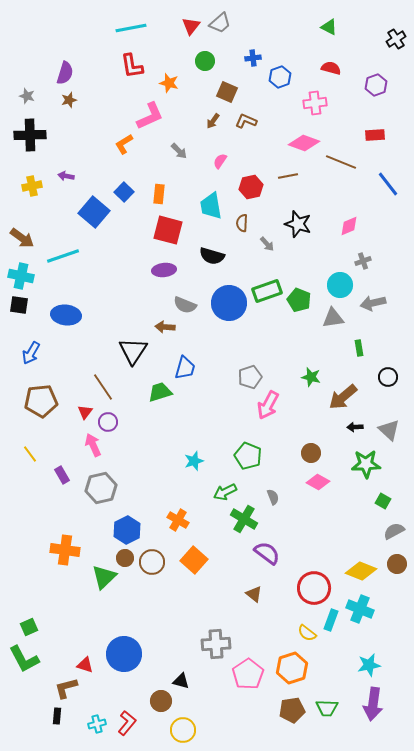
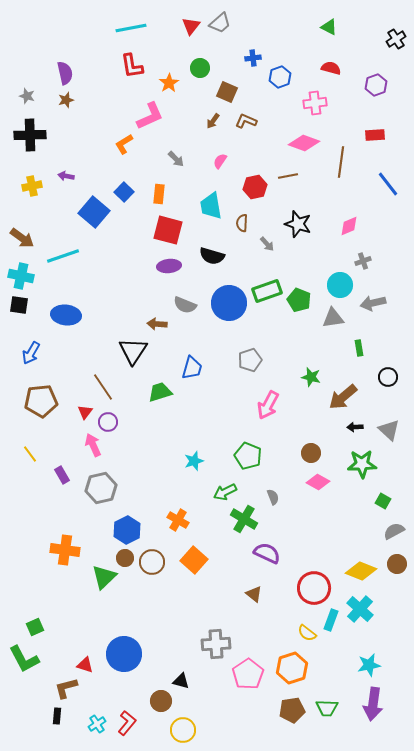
green circle at (205, 61): moved 5 px left, 7 px down
purple semicircle at (65, 73): rotated 30 degrees counterclockwise
orange star at (169, 83): rotated 24 degrees clockwise
brown star at (69, 100): moved 3 px left
gray arrow at (179, 151): moved 3 px left, 8 px down
brown line at (341, 162): rotated 76 degrees clockwise
red hexagon at (251, 187): moved 4 px right
purple ellipse at (164, 270): moved 5 px right, 4 px up
brown arrow at (165, 327): moved 8 px left, 3 px up
blue trapezoid at (185, 368): moved 7 px right
gray pentagon at (250, 377): moved 17 px up
green star at (366, 464): moved 4 px left
purple semicircle at (267, 553): rotated 12 degrees counterclockwise
cyan cross at (360, 609): rotated 20 degrees clockwise
green square at (29, 627): moved 6 px right
cyan cross at (97, 724): rotated 18 degrees counterclockwise
